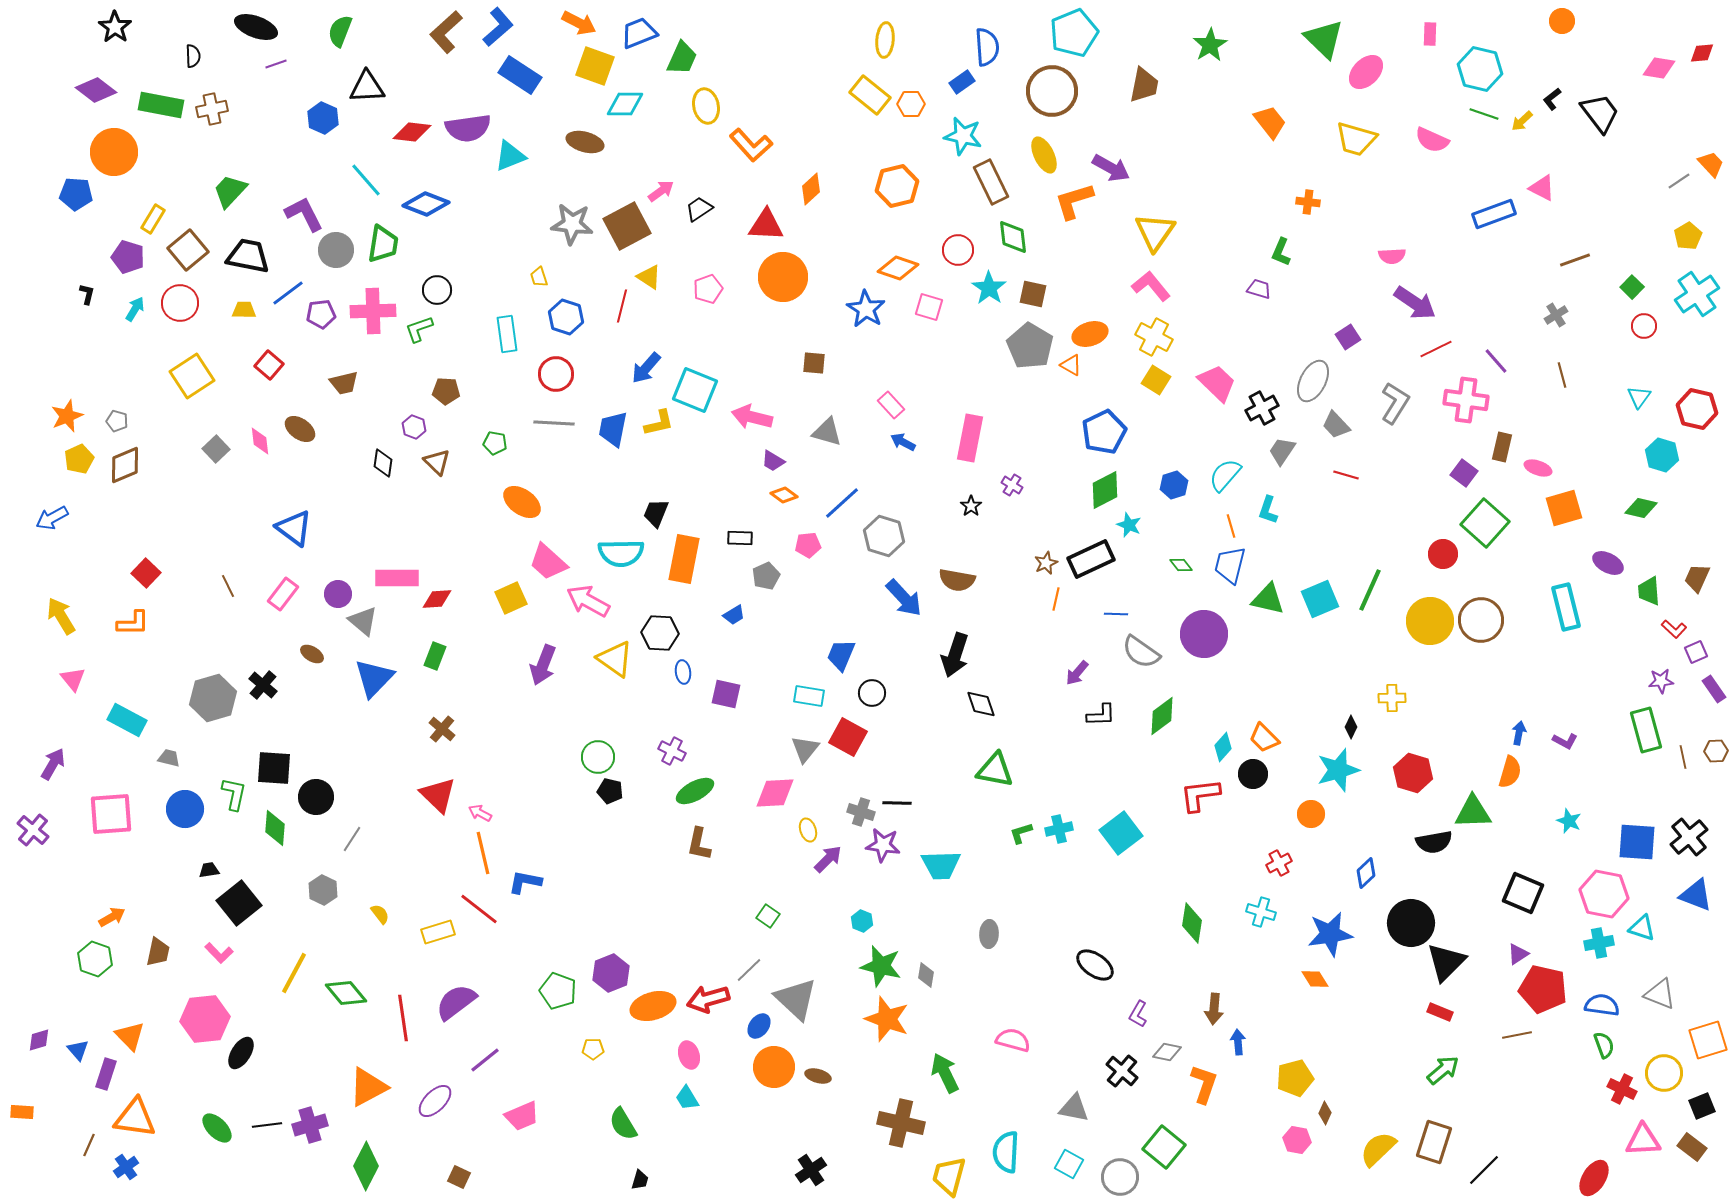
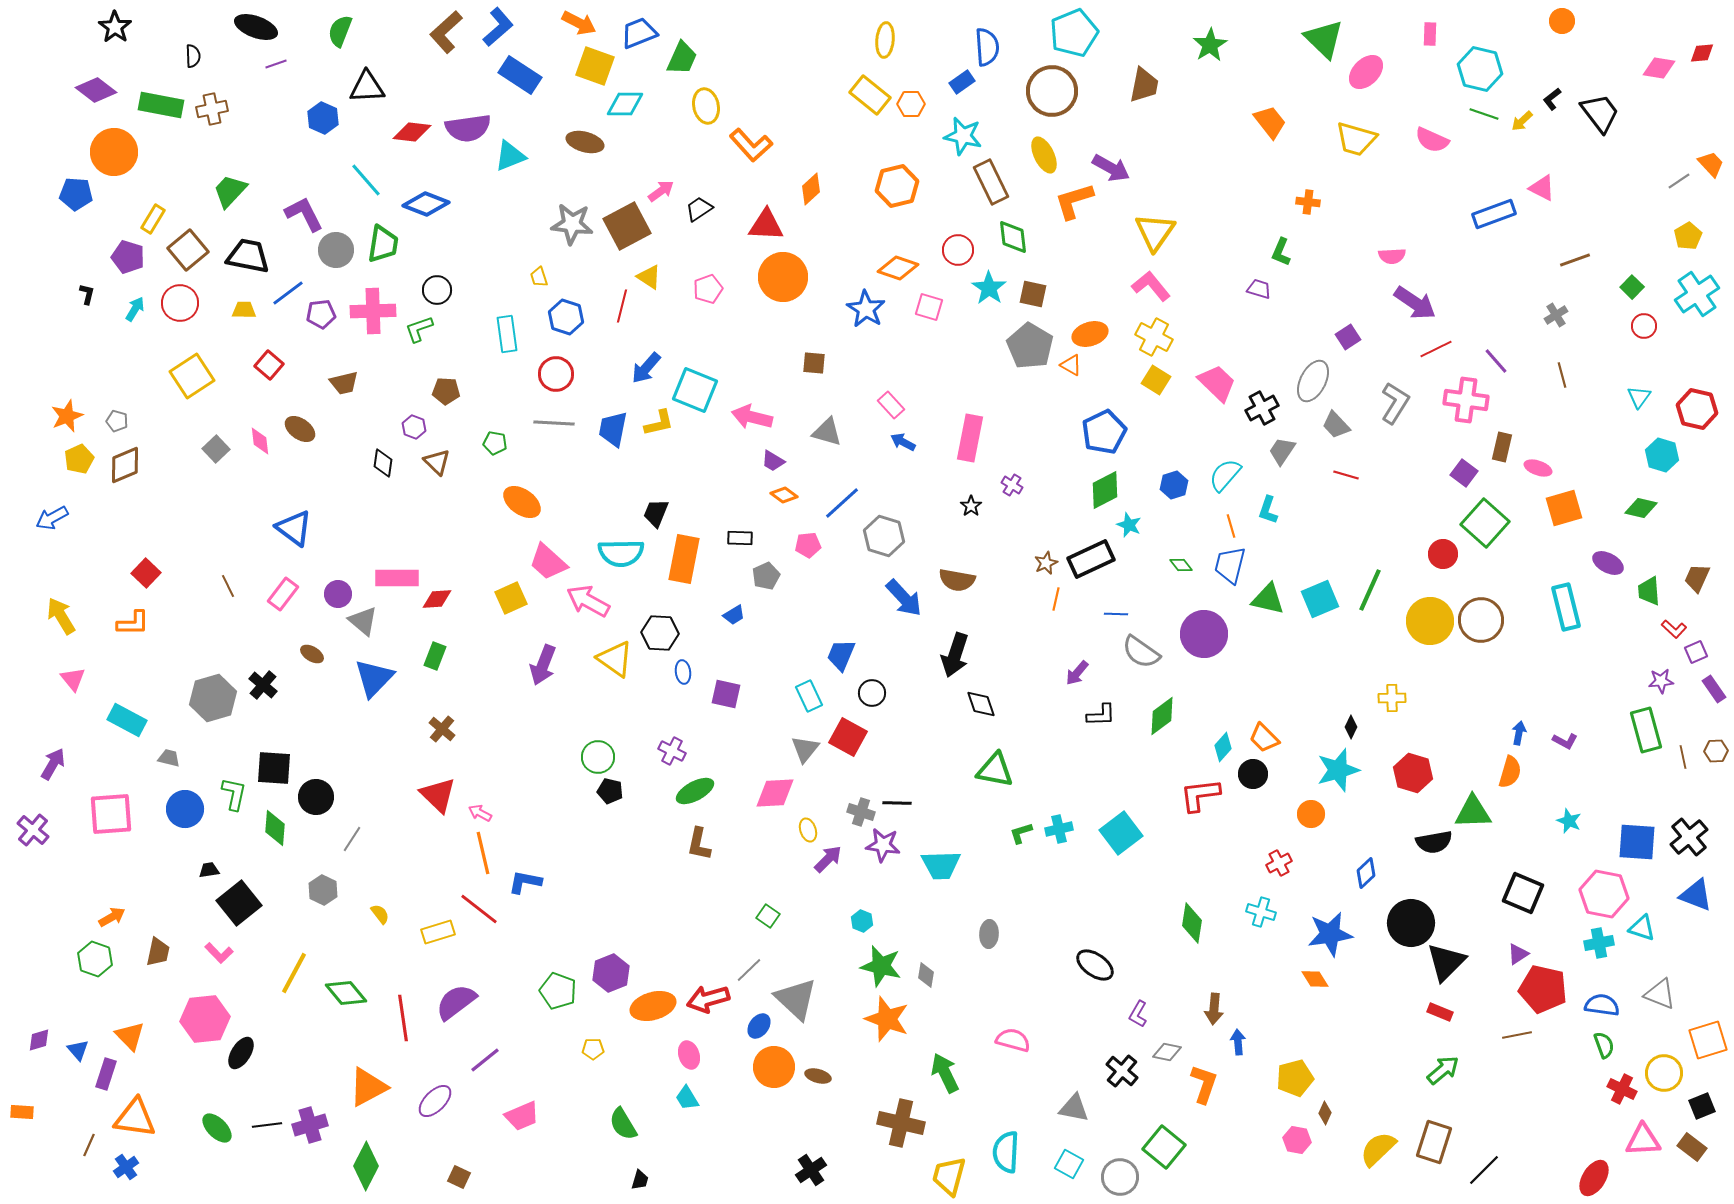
cyan rectangle at (809, 696): rotated 56 degrees clockwise
